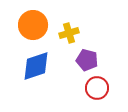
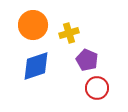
purple pentagon: rotated 10 degrees clockwise
